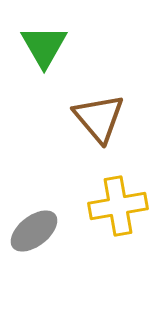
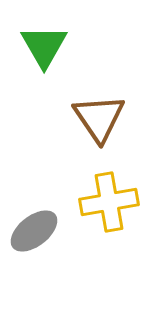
brown triangle: rotated 6 degrees clockwise
yellow cross: moved 9 px left, 4 px up
